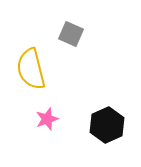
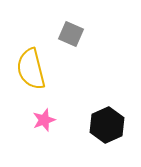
pink star: moved 3 px left, 1 px down
